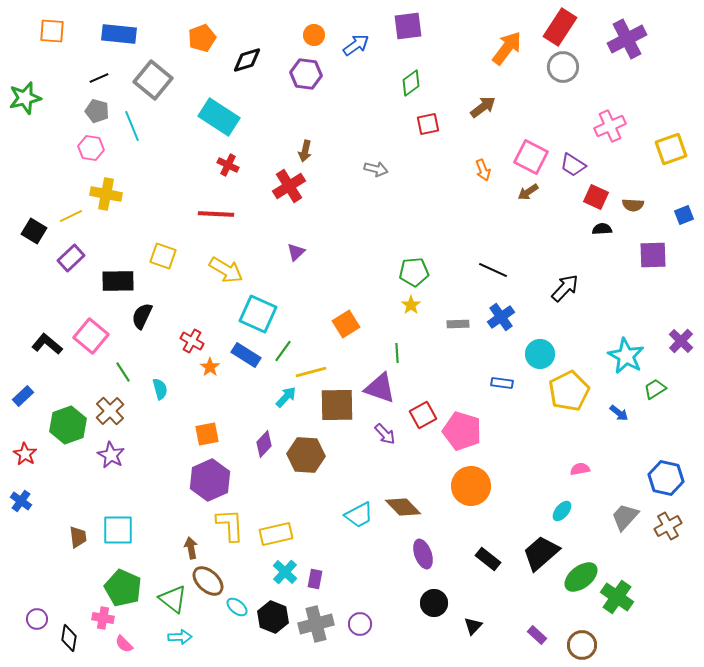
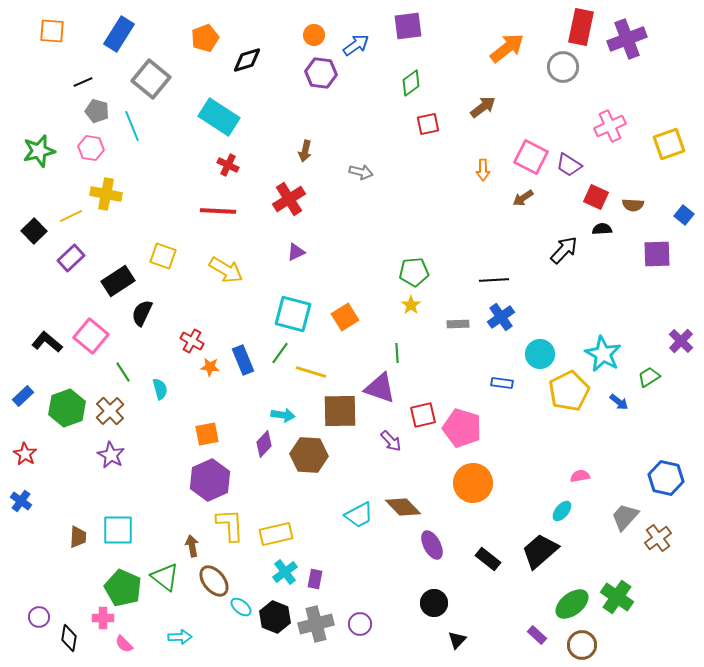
red rectangle at (560, 27): moved 21 px right; rotated 21 degrees counterclockwise
blue rectangle at (119, 34): rotated 64 degrees counterclockwise
orange pentagon at (202, 38): moved 3 px right
purple cross at (627, 39): rotated 6 degrees clockwise
orange arrow at (507, 48): rotated 15 degrees clockwise
purple hexagon at (306, 74): moved 15 px right, 1 px up
black line at (99, 78): moved 16 px left, 4 px down
gray square at (153, 80): moved 2 px left, 1 px up
green star at (25, 98): moved 14 px right, 53 px down
yellow square at (671, 149): moved 2 px left, 5 px up
purple trapezoid at (573, 165): moved 4 px left
gray arrow at (376, 169): moved 15 px left, 3 px down
orange arrow at (483, 170): rotated 20 degrees clockwise
red cross at (289, 186): moved 13 px down
brown arrow at (528, 192): moved 5 px left, 6 px down
red line at (216, 214): moved 2 px right, 3 px up
blue square at (684, 215): rotated 30 degrees counterclockwise
black square at (34, 231): rotated 15 degrees clockwise
purple triangle at (296, 252): rotated 18 degrees clockwise
purple square at (653, 255): moved 4 px right, 1 px up
black line at (493, 270): moved 1 px right, 10 px down; rotated 28 degrees counterclockwise
black rectangle at (118, 281): rotated 32 degrees counterclockwise
black arrow at (565, 288): moved 1 px left, 38 px up
cyan square at (258, 314): moved 35 px right; rotated 9 degrees counterclockwise
black semicircle at (142, 316): moved 3 px up
orange square at (346, 324): moved 1 px left, 7 px up
black L-shape at (47, 344): moved 2 px up
green line at (283, 351): moved 3 px left, 2 px down
blue rectangle at (246, 355): moved 3 px left, 5 px down; rotated 36 degrees clockwise
cyan star at (626, 356): moved 23 px left, 2 px up
orange star at (210, 367): rotated 30 degrees counterclockwise
yellow line at (311, 372): rotated 32 degrees clockwise
green trapezoid at (655, 389): moved 6 px left, 12 px up
cyan arrow at (286, 397): moved 3 px left, 18 px down; rotated 55 degrees clockwise
brown square at (337, 405): moved 3 px right, 6 px down
blue arrow at (619, 413): moved 11 px up
red square at (423, 415): rotated 16 degrees clockwise
green hexagon at (68, 425): moved 1 px left, 17 px up
pink pentagon at (462, 431): moved 3 px up
purple arrow at (385, 434): moved 6 px right, 7 px down
brown hexagon at (306, 455): moved 3 px right
pink semicircle at (580, 469): moved 7 px down
orange circle at (471, 486): moved 2 px right, 3 px up
brown cross at (668, 526): moved 10 px left, 12 px down; rotated 8 degrees counterclockwise
brown trapezoid at (78, 537): rotated 10 degrees clockwise
brown arrow at (191, 548): moved 1 px right, 2 px up
black trapezoid at (541, 553): moved 1 px left, 2 px up
purple ellipse at (423, 554): moved 9 px right, 9 px up; rotated 8 degrees counterclockwise
cyan cross at (285, 572): rotated 10 degrees clockwise
green ellipse at (581, 577): moved 9 px left, 27 px down
brown ellipse at (208, 581): moved 6 px right; rotated 8 degrees clockwise
green triangle at (173, 599): moved 8 px left, 22 px up
cyan ellipse at (237, 607): moved 4 px right
black hexagon at (273, 617): moved 2 px right
pink cross at (103, 618): rotated 10 degrees counterclockwise
purple circle at (37, 619): moved 2 px right, 2 px up
black triangle at (473, 626): moved 16 px left, 14 px down
